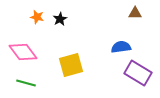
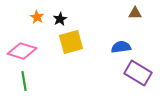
orange star: rotated 16 degrees clockwise
pink diamond: moved 1 px left, 1 px up; rotated 36 degrees counterclockwise
yellow square: moved 23 px up
green line: moved 2 px left, 2 px up; rotated 66 degrees clockwise
